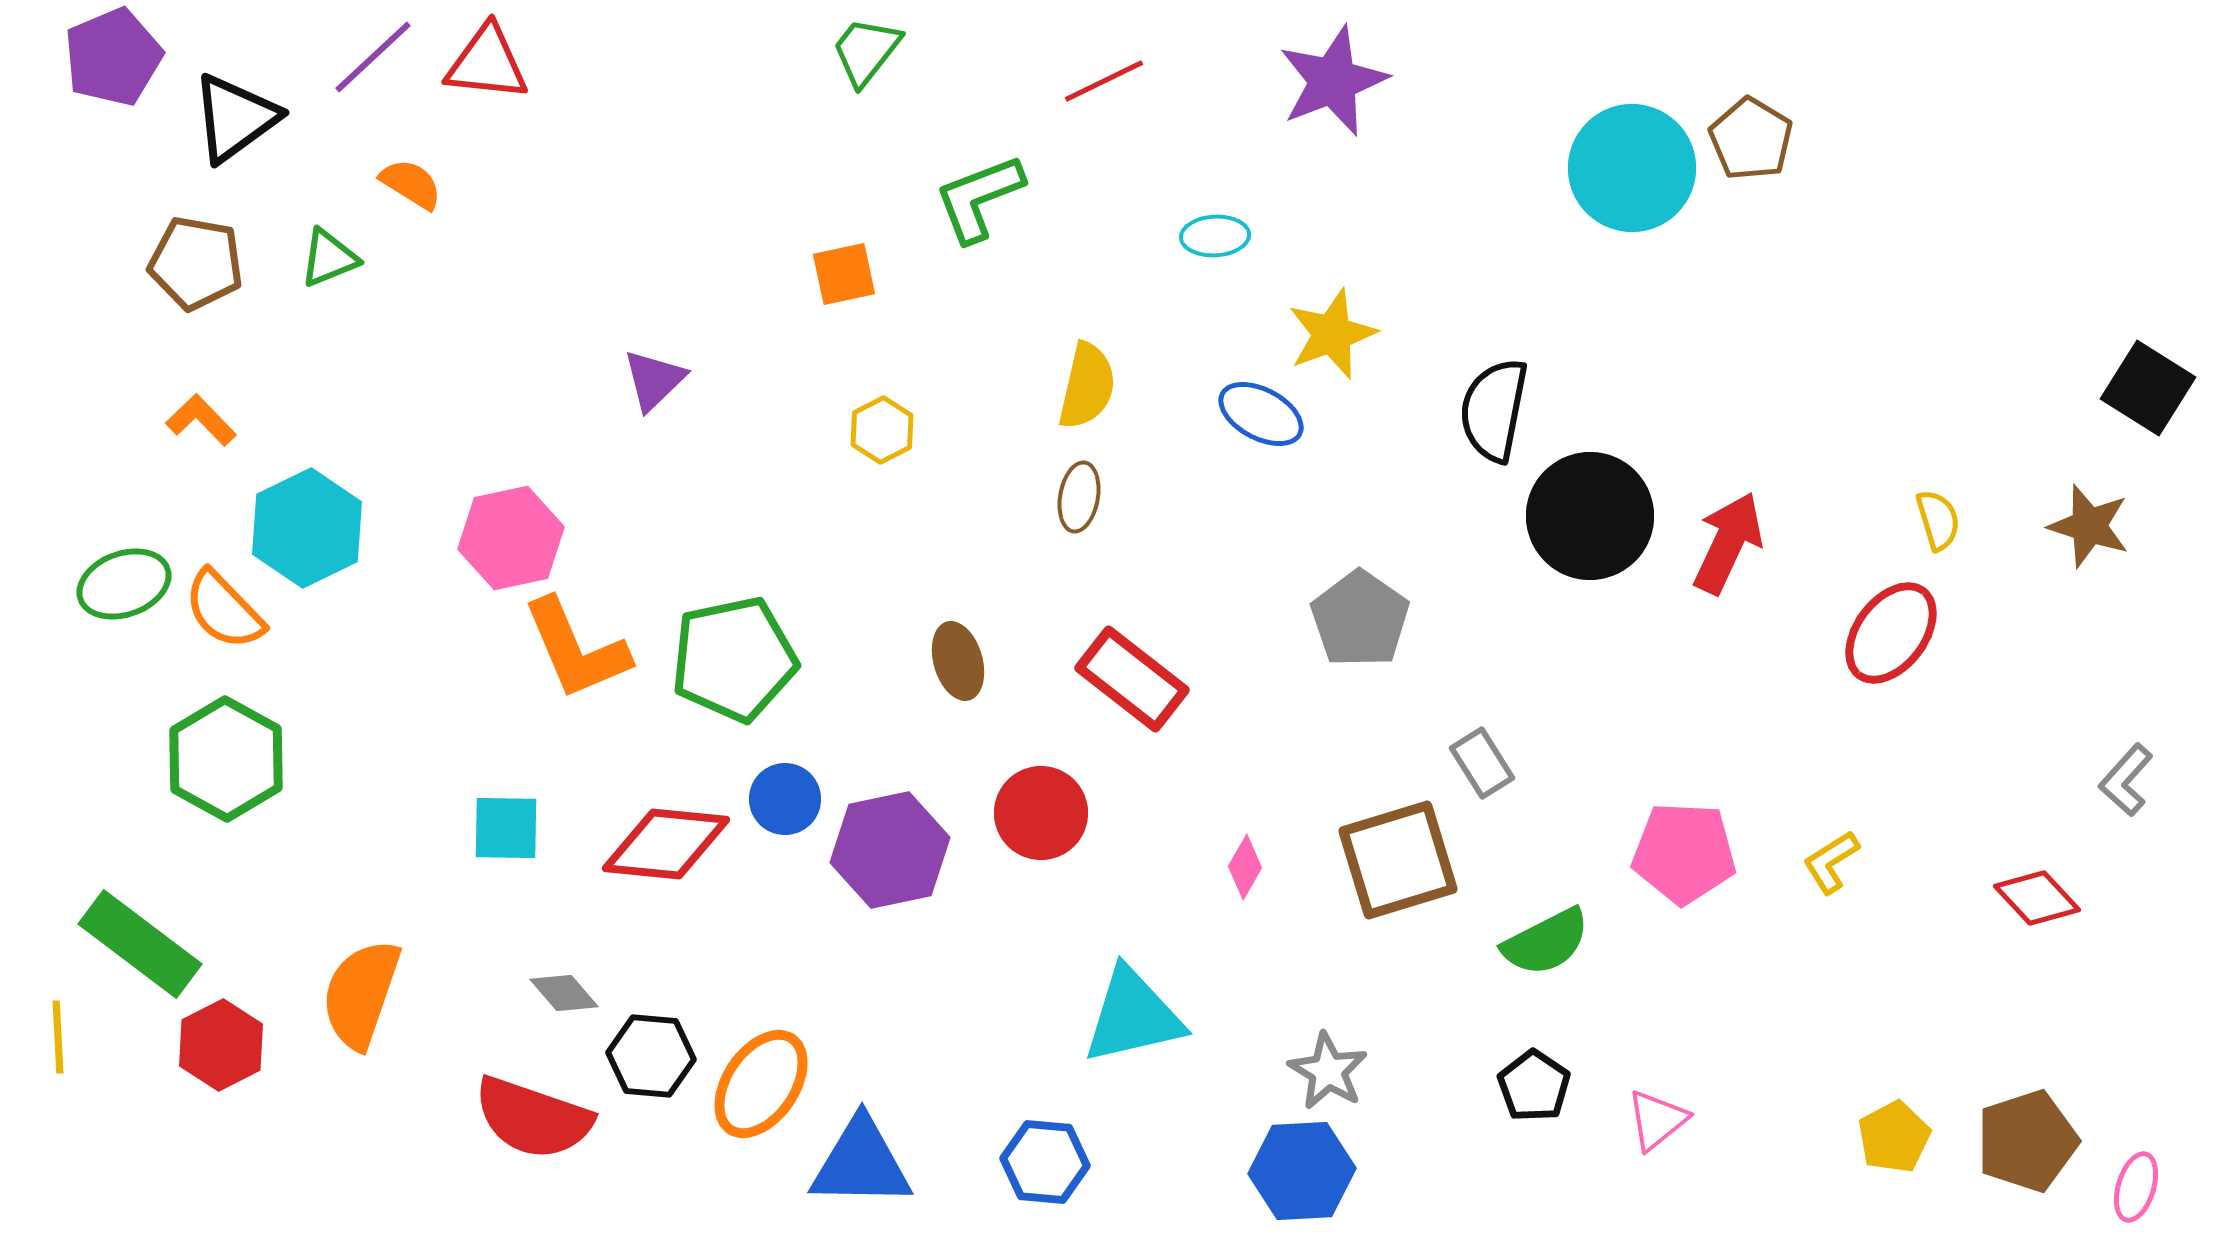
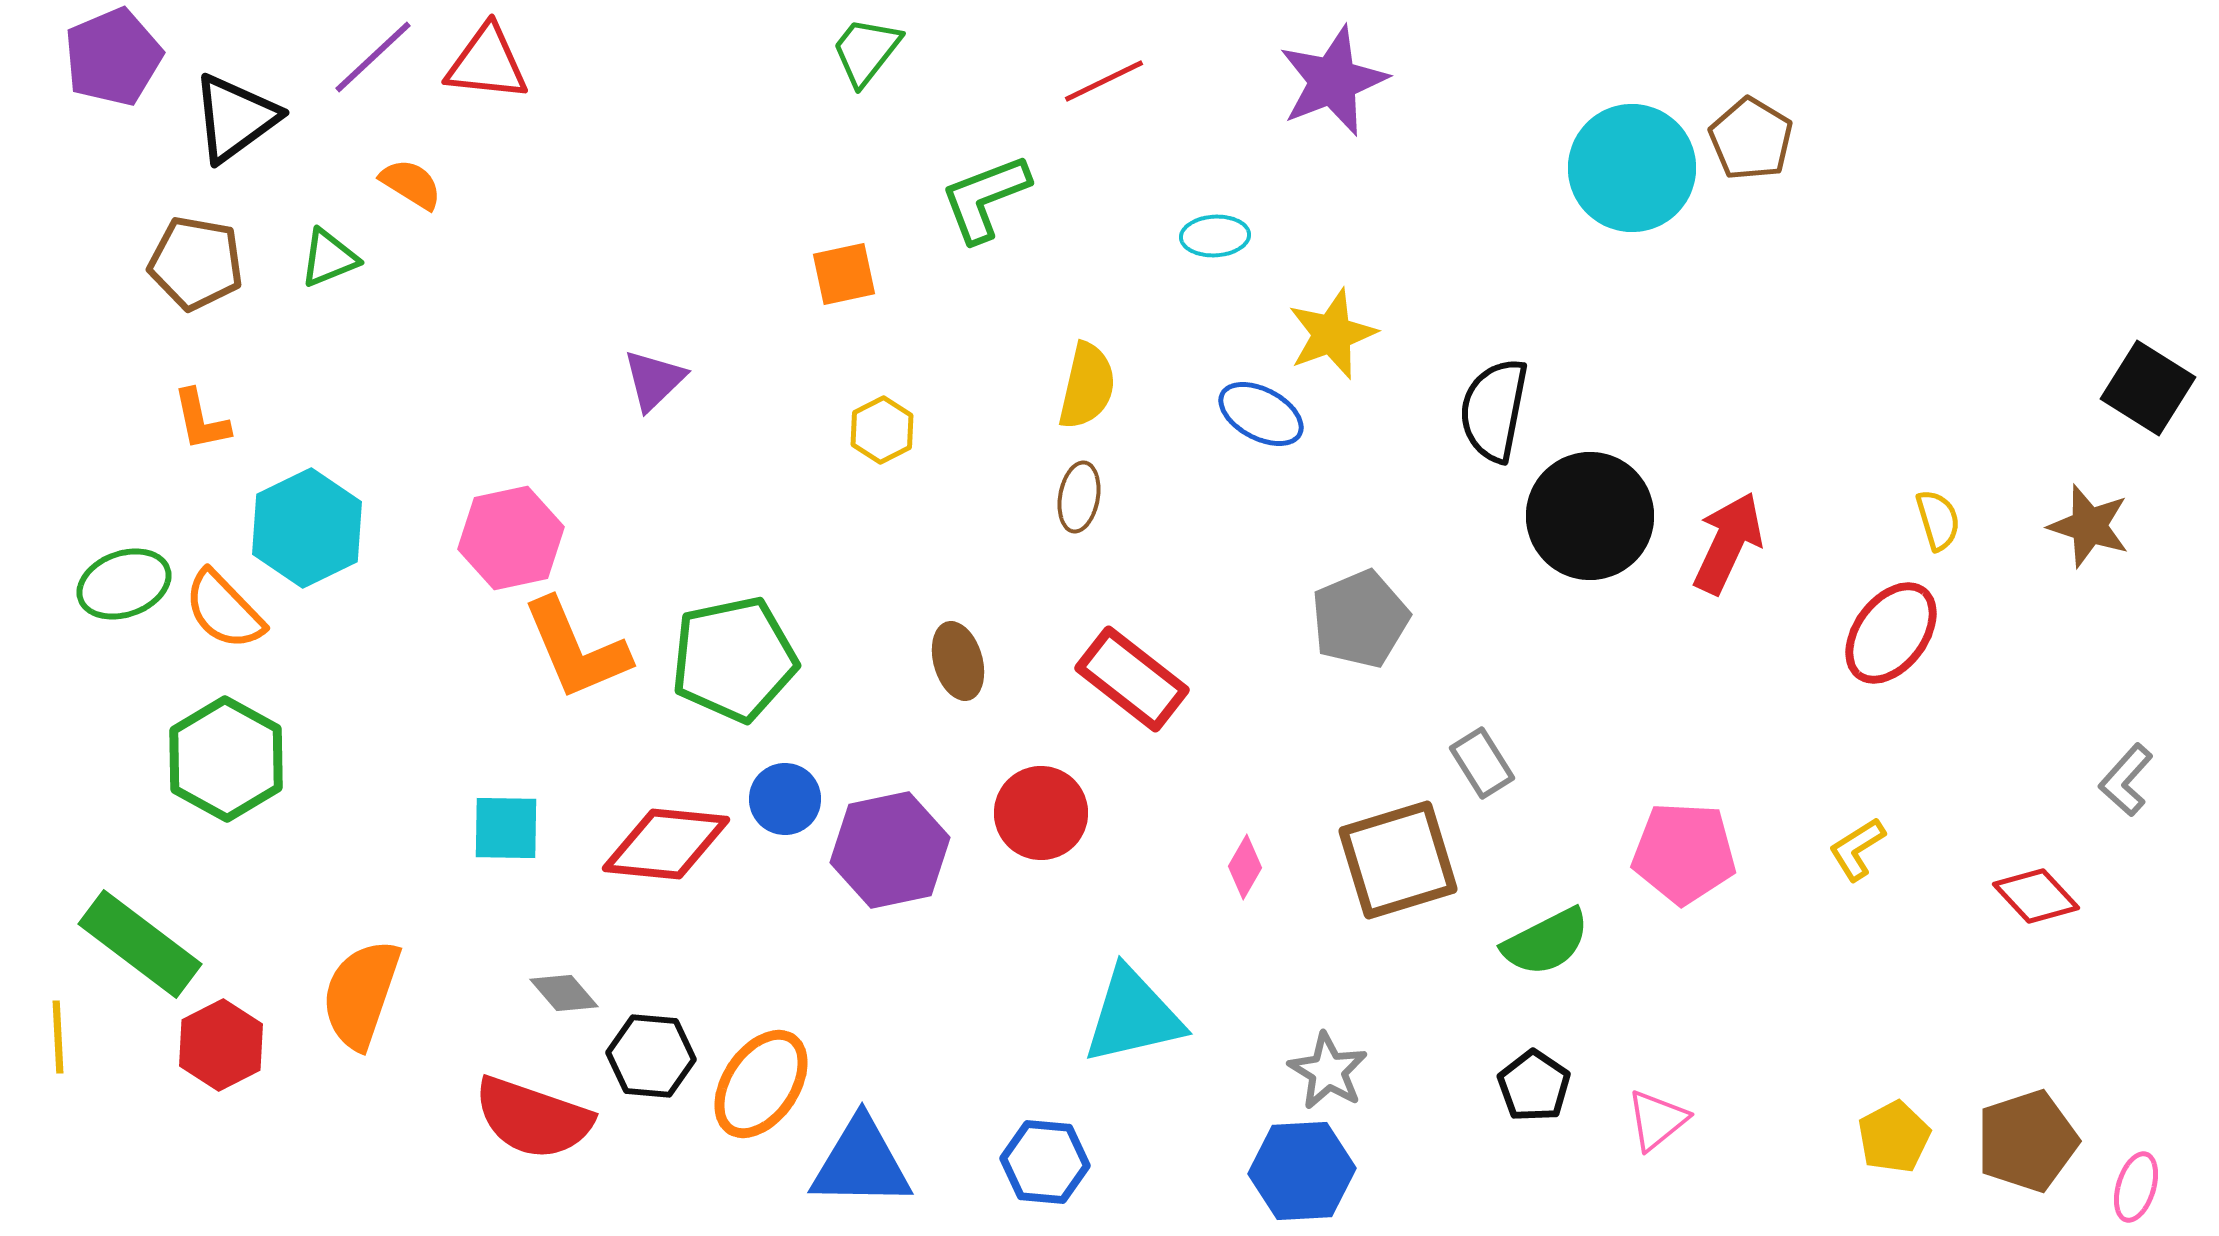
green L-shape at (979, 198): moved 6 px right
orange L-shape at (201, 420): rotated 148 degrees counterclockwise
gray pentagon at (1360, 619): rotated 14 degrees clockwise
yellow L-shape at (1831, 862): moved 26 px right, 13 px up
red diamond at (2037, 898): moved 1 px left, 2 px up
